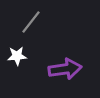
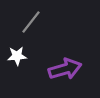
purple arrow: rotated 8 degrees counterclockwise
